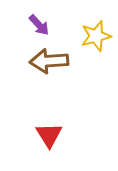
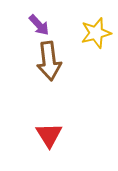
yellow star: moved 3 px up
brown arrow: rotated 93 degrees counterclockwise
